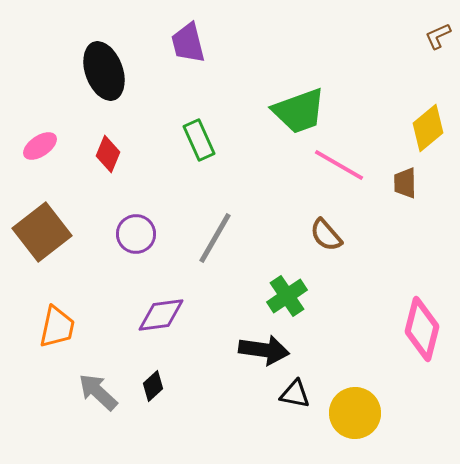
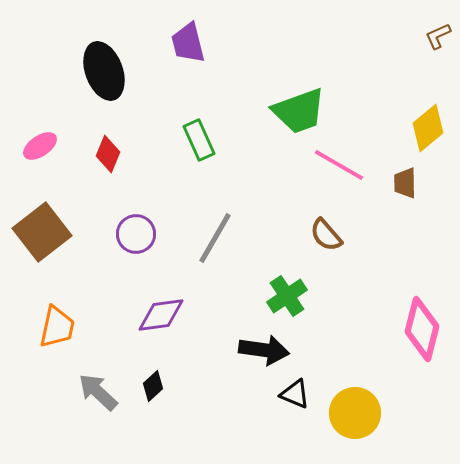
black triangle: rotated 12 degrees clockwise
